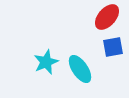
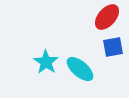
cyan star: rotated 15 degrees counterclockwise
cyan ellipse: rotated 16 degrees counterclockwise
